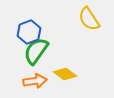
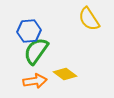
blue hexagon: moved 1 px up; rotated 15 degrees clockwise
